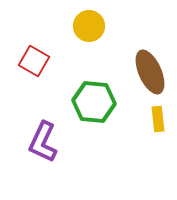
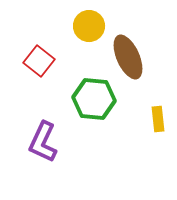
red square: moved 5 px right; rotated 8 degrees clockwise
brown ellipse: moved 22 px left, 15 px up
green hexagon: moved 3 px up
